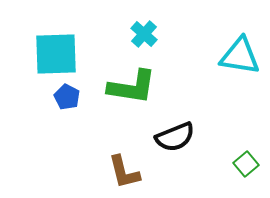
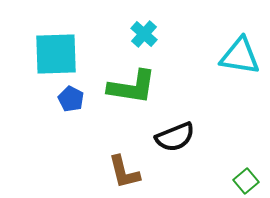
blue pentagon: moved 4 px right, 2 px down
green square: moved 17 px down
